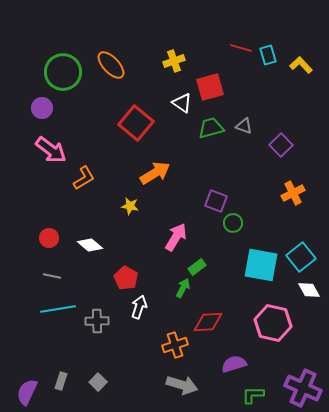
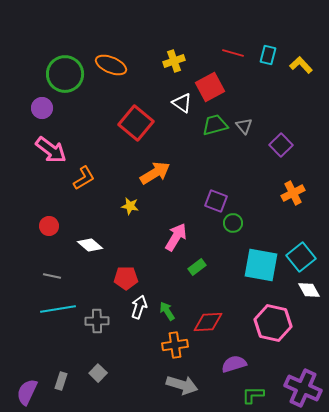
red line at (241, 48): moved 8 px left, 5 px down
cyan rectangle at (268, 55): rotated 30 degrees clockwise
orange ellipse at (111, 65): rotated 24 degrees counterclockwise
green circle at (63, 72): moved 2 px right, 2 px down
red square at (210, 87): rotated 12 degrees counterclockwise
gray triangle at (244, 126): rotated 30 degrees clockwise
green trapezoid at (211, 128): moved 4 px right, 3 px up
red circle at (49, 238): moved 12 px up
red pentagon at (126, 278): rotated 30 degrees counterclockwise
green arrow at (183, 288): moved 16 px left, 23 px down; rotated 60 degrees counterclockwise
orange cross at (175, 345): rotated 10 degrees clockwise
gray square at (98, 382): moved 9 px up
